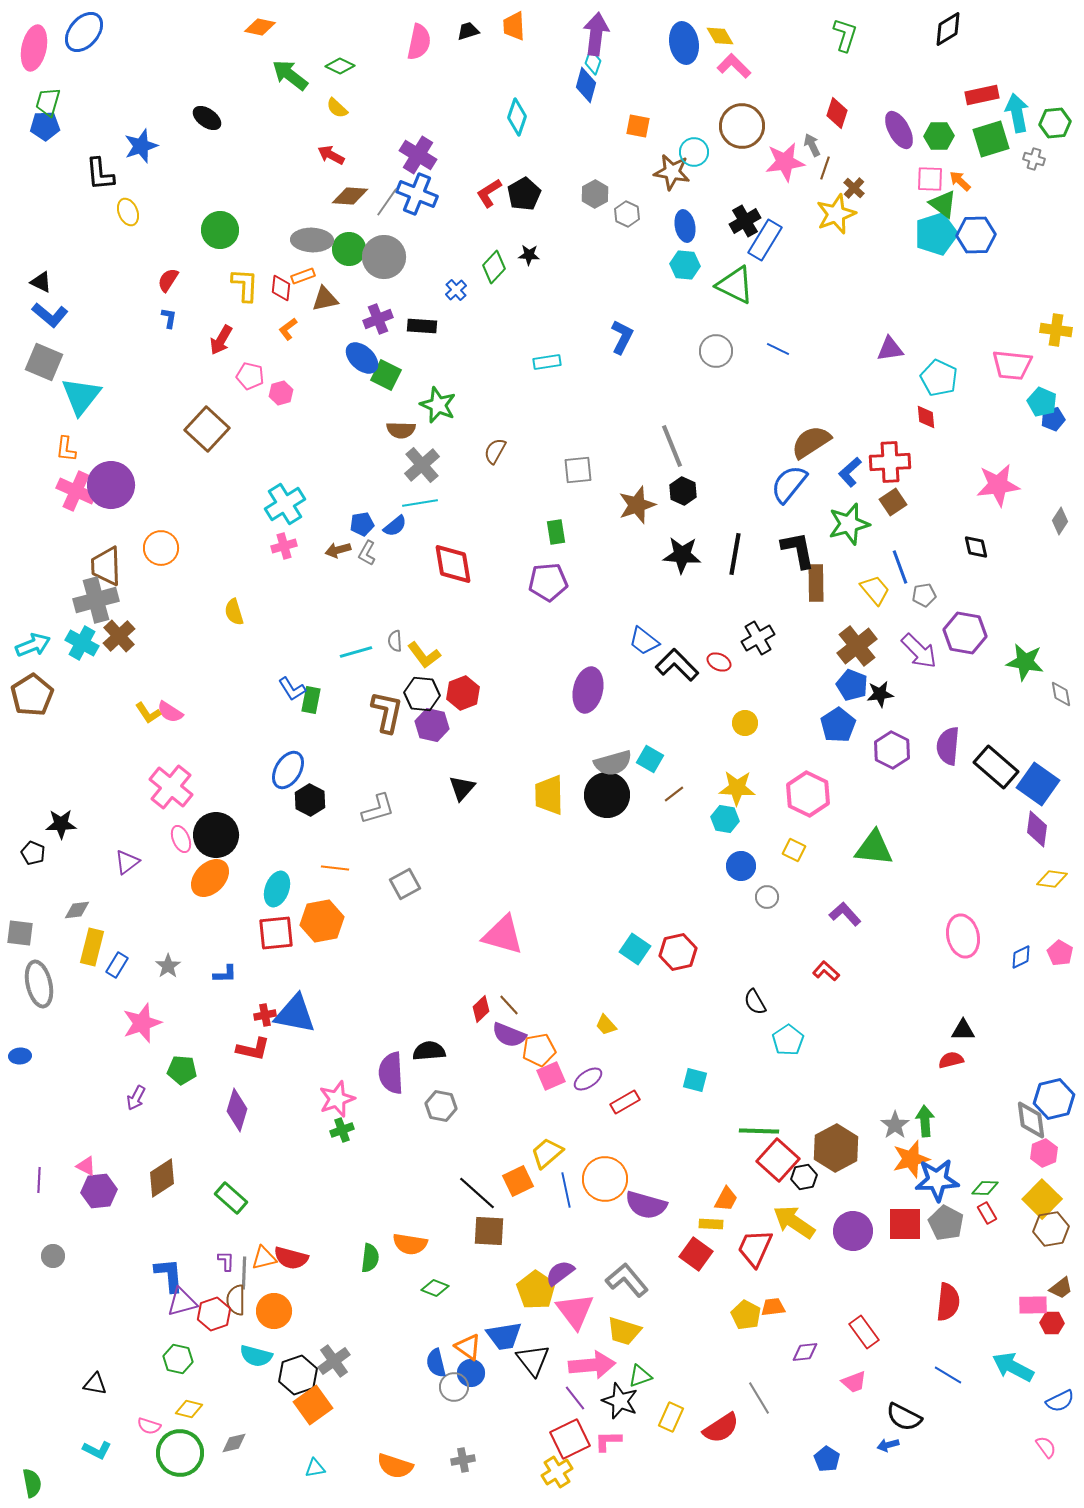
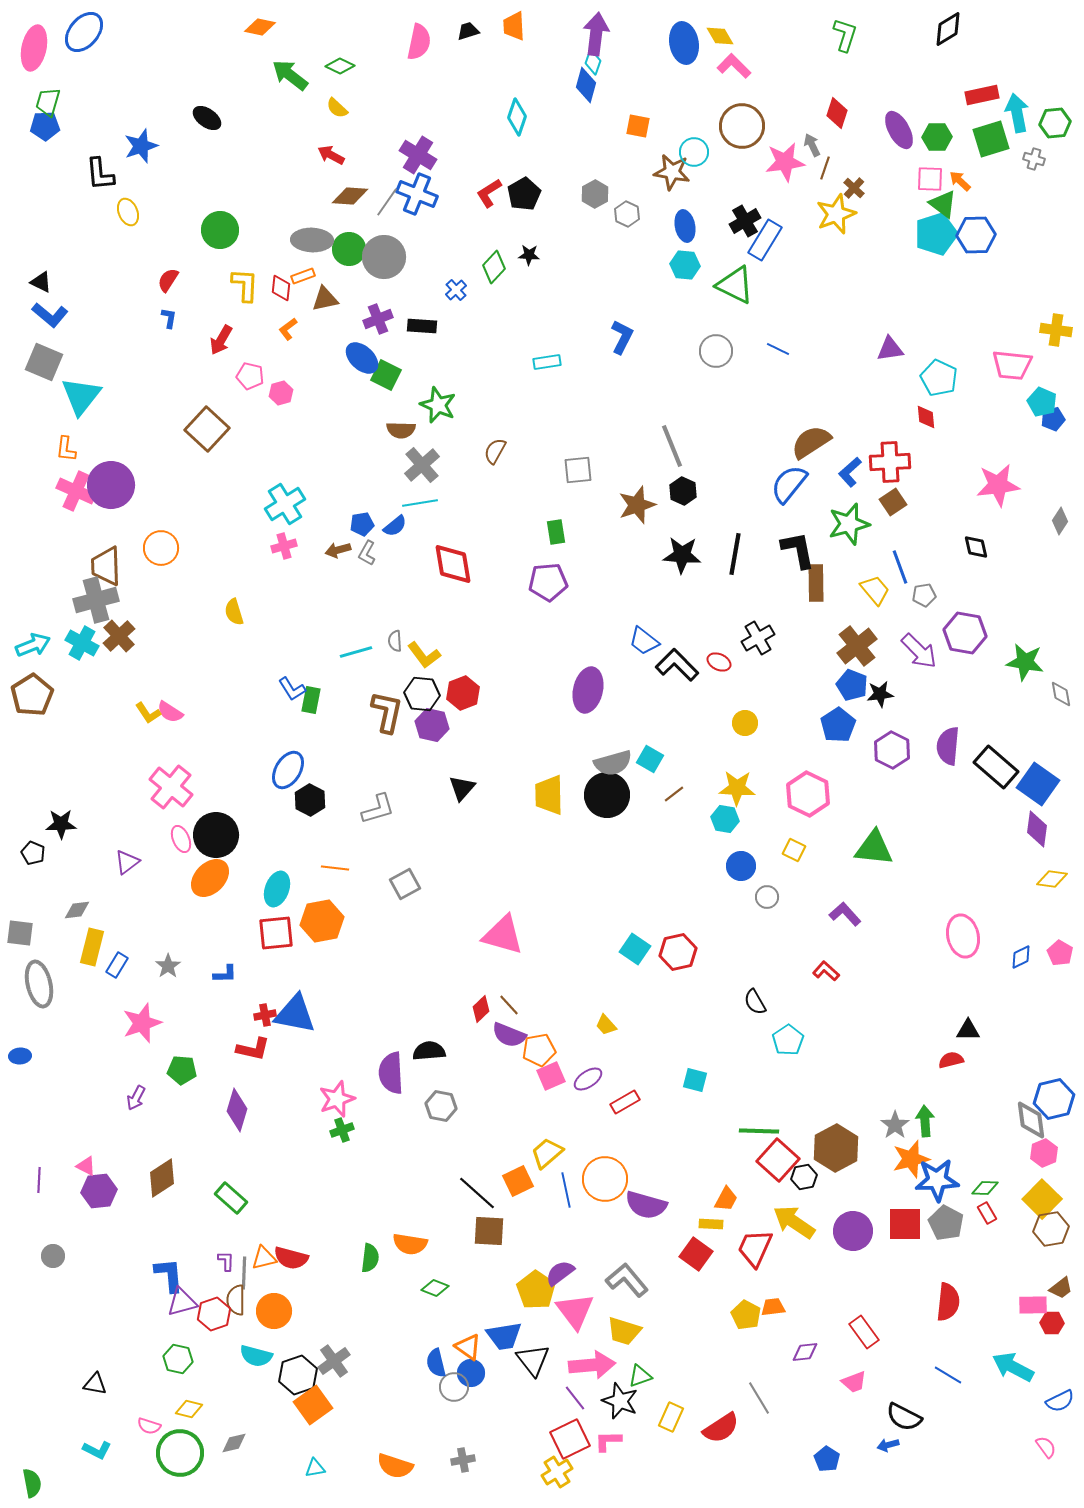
green hexagon at (939, 136): moved 2 px left, 1 px down
black triangle at (963, 1030): moved 5 px right
